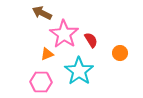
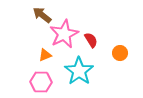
brown arrow: moved 2 px down; rotated 12 degrees clockwise
pink star: rotated 12 degrees clockwise
orange triangle: moved 2 px left, 1 px down
